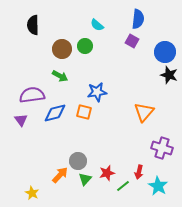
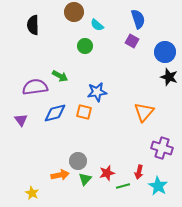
blue semicircle: rotated 24 degrees counterclockwise
brown circle: moved 12 px right, 37 px up
black star: moved 2 px down
purple semicircle: moved 3 px right, 8 px up
orange arrow: rotated 36 degrees clockwise
green line: rotated 24 degrees clockwise
